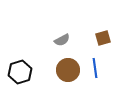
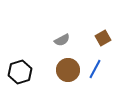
brown square: rotated 14 degrees counterclockwise
blue line: moved 1 px down; rotated 36 degrees clockwise
